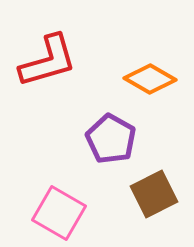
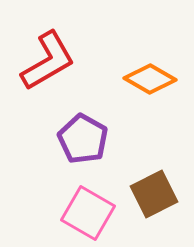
red L-shape: rotated 14 degrees counterclockwise
purple pentagon: moved 28 px left
pink square: moved 29 px right
